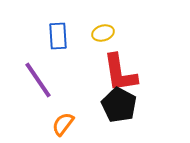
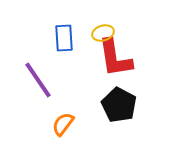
blue rectangle: moved 6 px right, 2 px down
red L-shape: moved 5 px left, 15 px up
